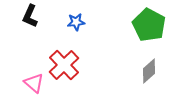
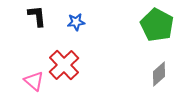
black L-shape: moved 7 px right; rotated 150 degrees clockwise
green pentagon: moved 8 px right
gray diamond: moved 10 px right, 3 px down
pink triangle: moved 2 px up
